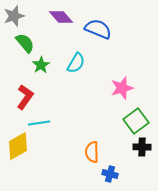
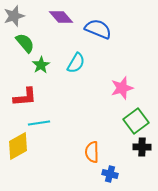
red L-shape: rotated 50 degrees clockwise
